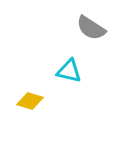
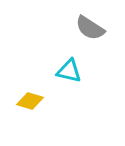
gray semicircle: moved 1 px left
